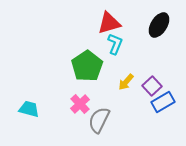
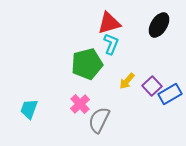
cyan L-shape: moved 4 px left
green pentagon: moved 2 px up; rotated 20 degrees clockwise
yellow arrow: moved 1 px right, 1 px up
blue rectangle: moved 7 px right, 8 px up
cyan trapezoid: rotated 85 degrees counterclockwise
